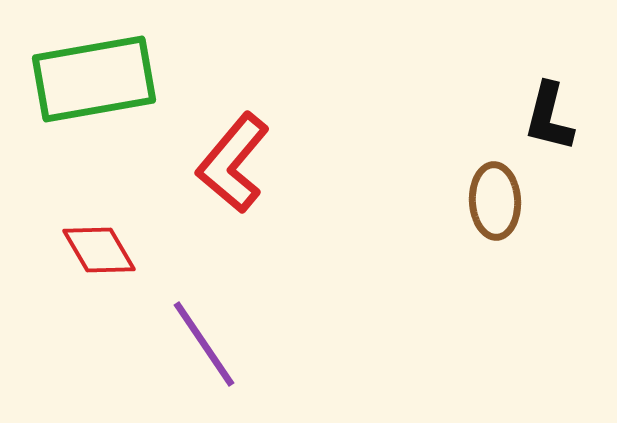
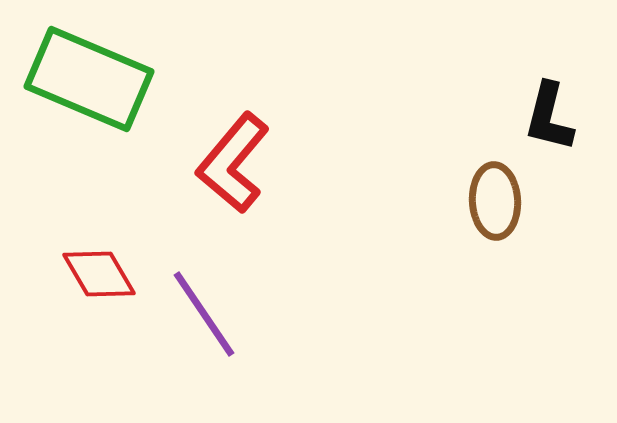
green rectangle: moved 5 px left; rotated 33 degrees clockwise
red diamond: moved 24 px down
purple line: moved 30 px up
